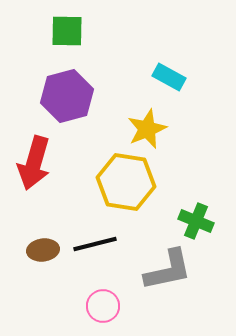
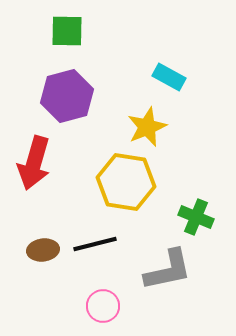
yellow star: moved 2 px up
green cross: moved 4 px up
